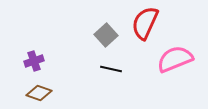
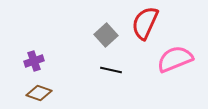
black line: moved 1 px down
